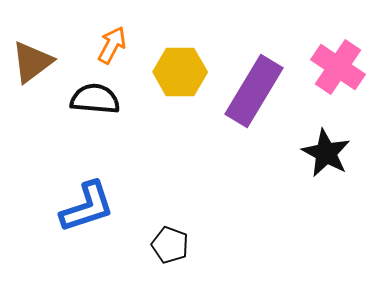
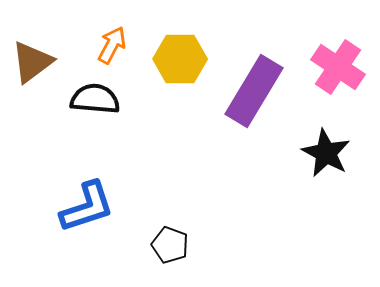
yellow hexagon: moved 13 px up
